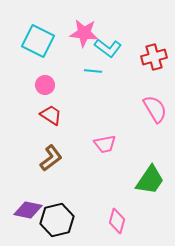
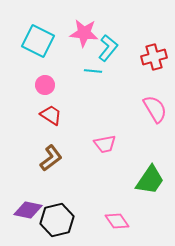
cyan L-shape: rotated 88 degrees counterclockwise
pink diamond: rotated 50 degrees counterclockwise
